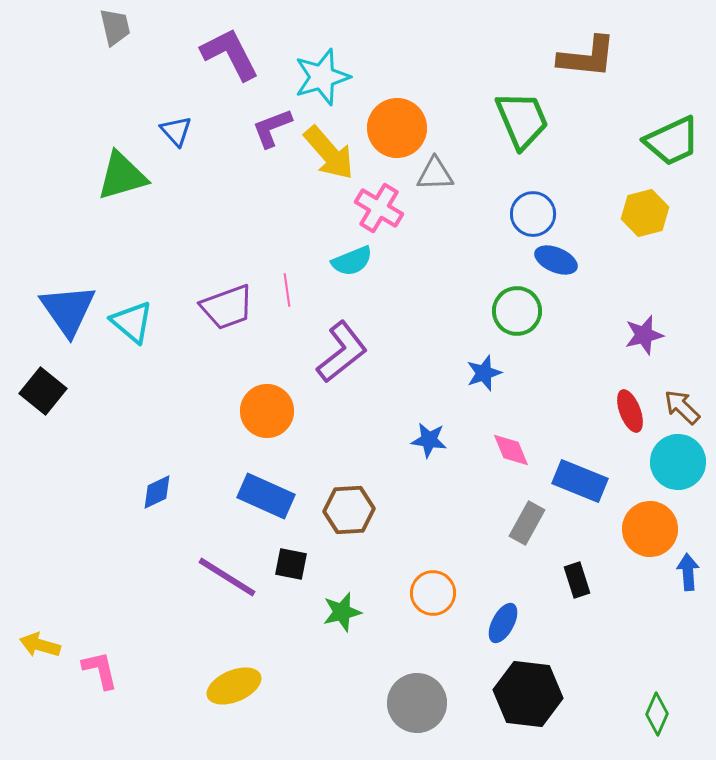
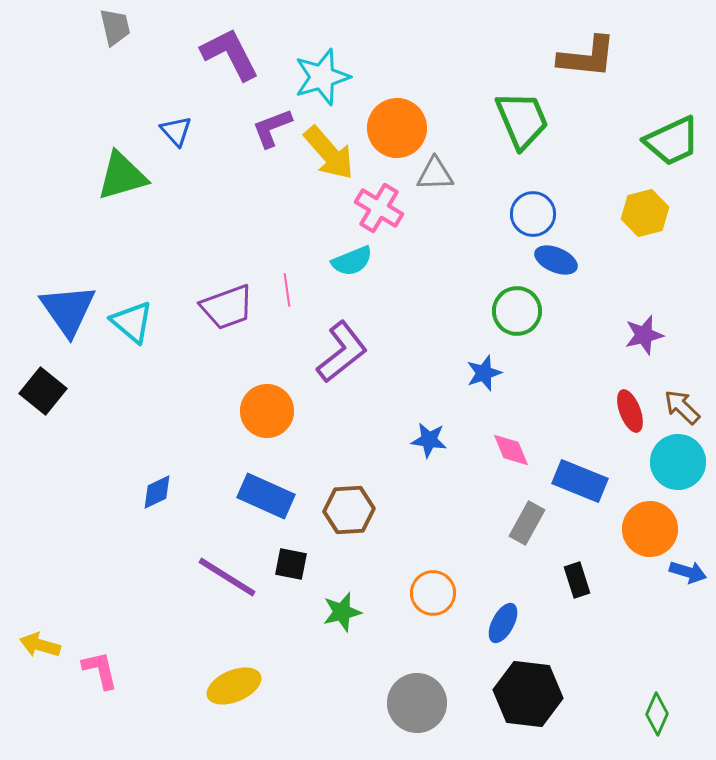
blue arrow at (688, 572): rotated 111 degrees clockwise
